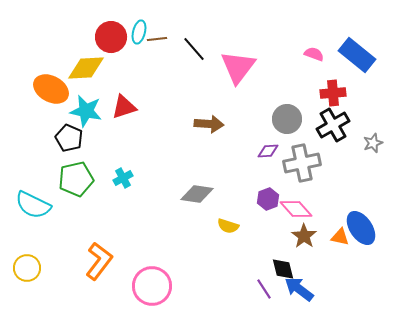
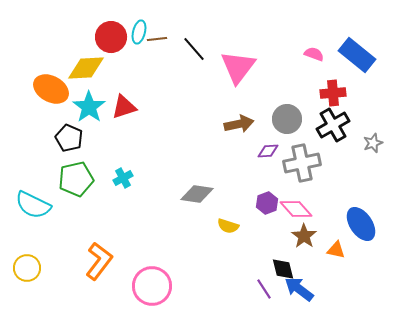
cyan star: moved 3 px right, 4 px up; rotated 24 degrees clockwise
brown arrow: moved 30 px right; rotated 16 degrees counterclockwise
purple hexagon: moved 1 px left, 4 px down
blue ellipse: moved 4 px up
orange triangle: moved 4 px left, 13 px down
